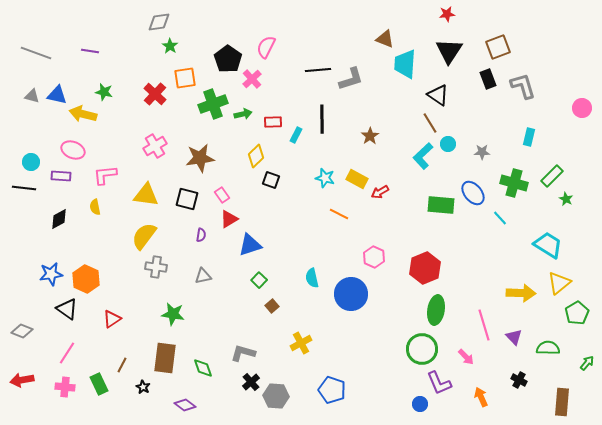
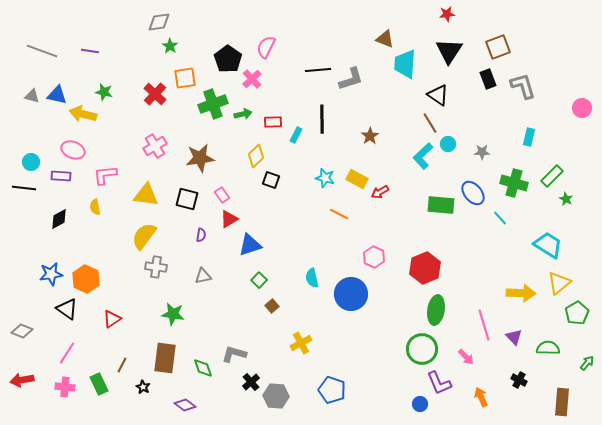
gray line at (36, 53): moved 6 px right, 2 px up
gray L-shape at (243, 353): moved 9 px left, 1 px down
